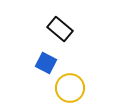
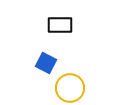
black rectangle: moved 4 px up; rotated 40 degrees counterclockwise
